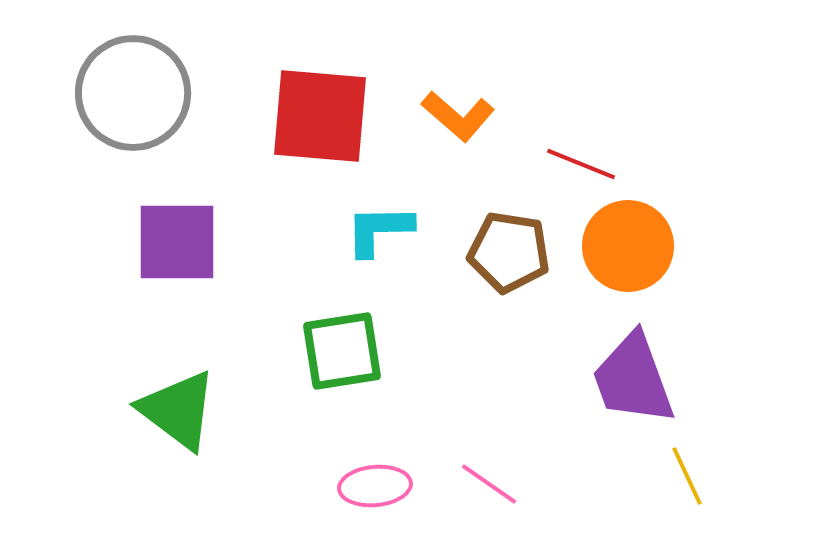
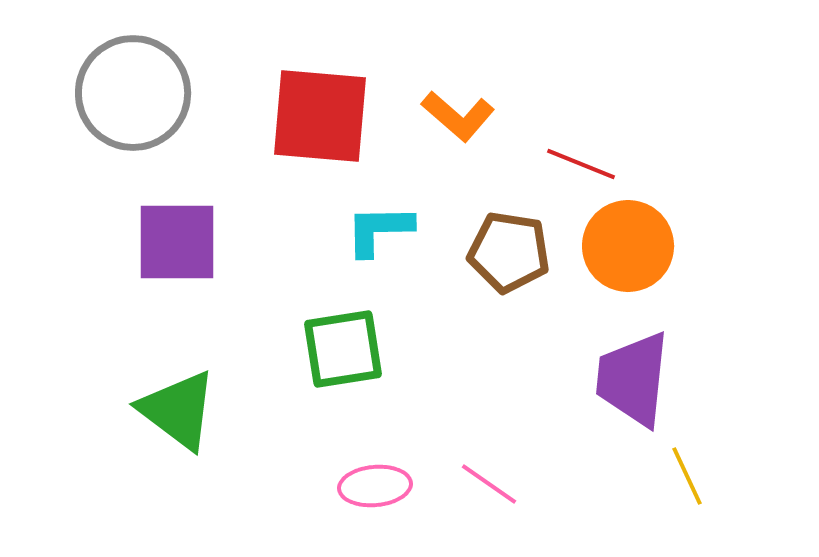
green square: moved 1 px right, 2 px up
purple trapezoid: rotated 26 degrees clockwise
